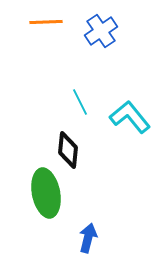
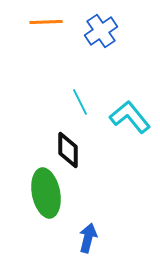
black diamond: rotated 6 degrees counterclockwise
